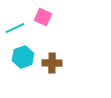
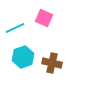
pink square: moved 1 px right, 1 px down
brown cross: rotated 12 degrees clockwise
